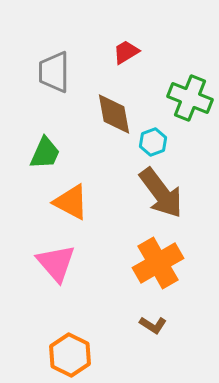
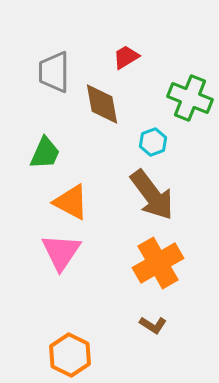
red trapezoid: moved 5 px down
brown diamond: moved 12 px left, 10 px up
brown arrow: moved 9 px left, 2 px down
pink triangle: moved 5 px right, 11 px up; rotated 15 degrees clockwise
